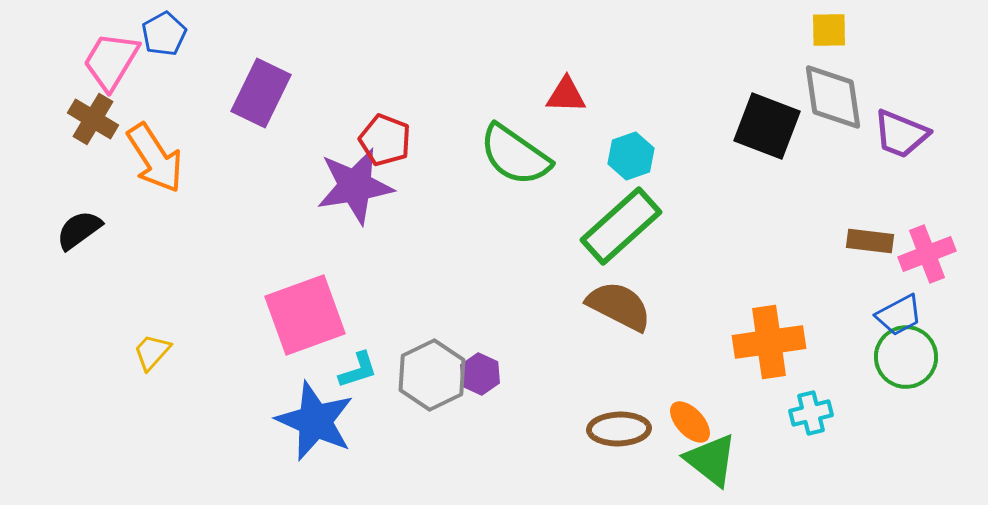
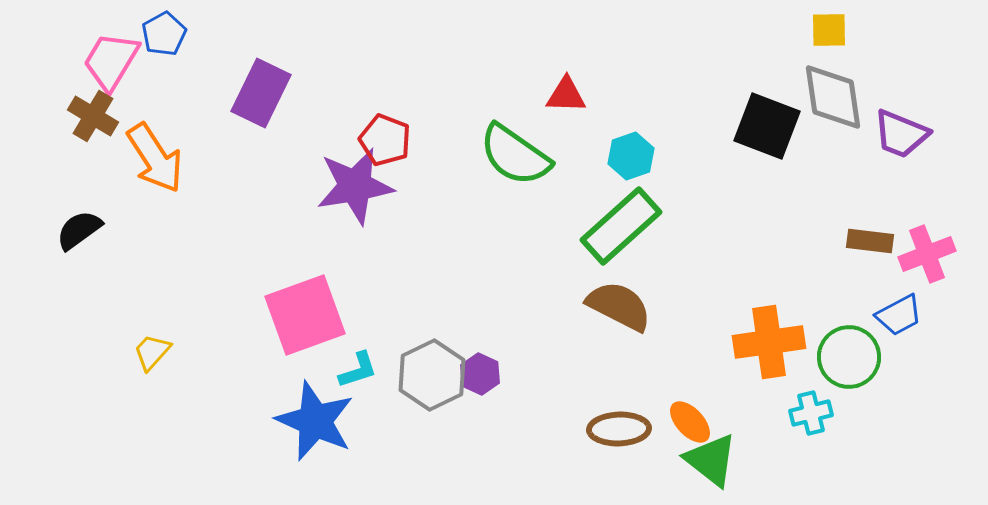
brown cross: moved 3 px up
green circle: moved 57 px left
